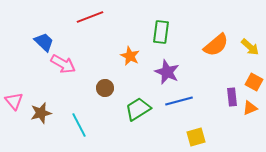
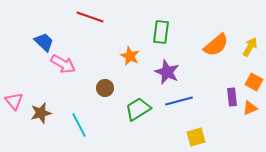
red line: rotated 40 degrees clockwise
yellow arrow: rotated 102 degrees counterclockwise
